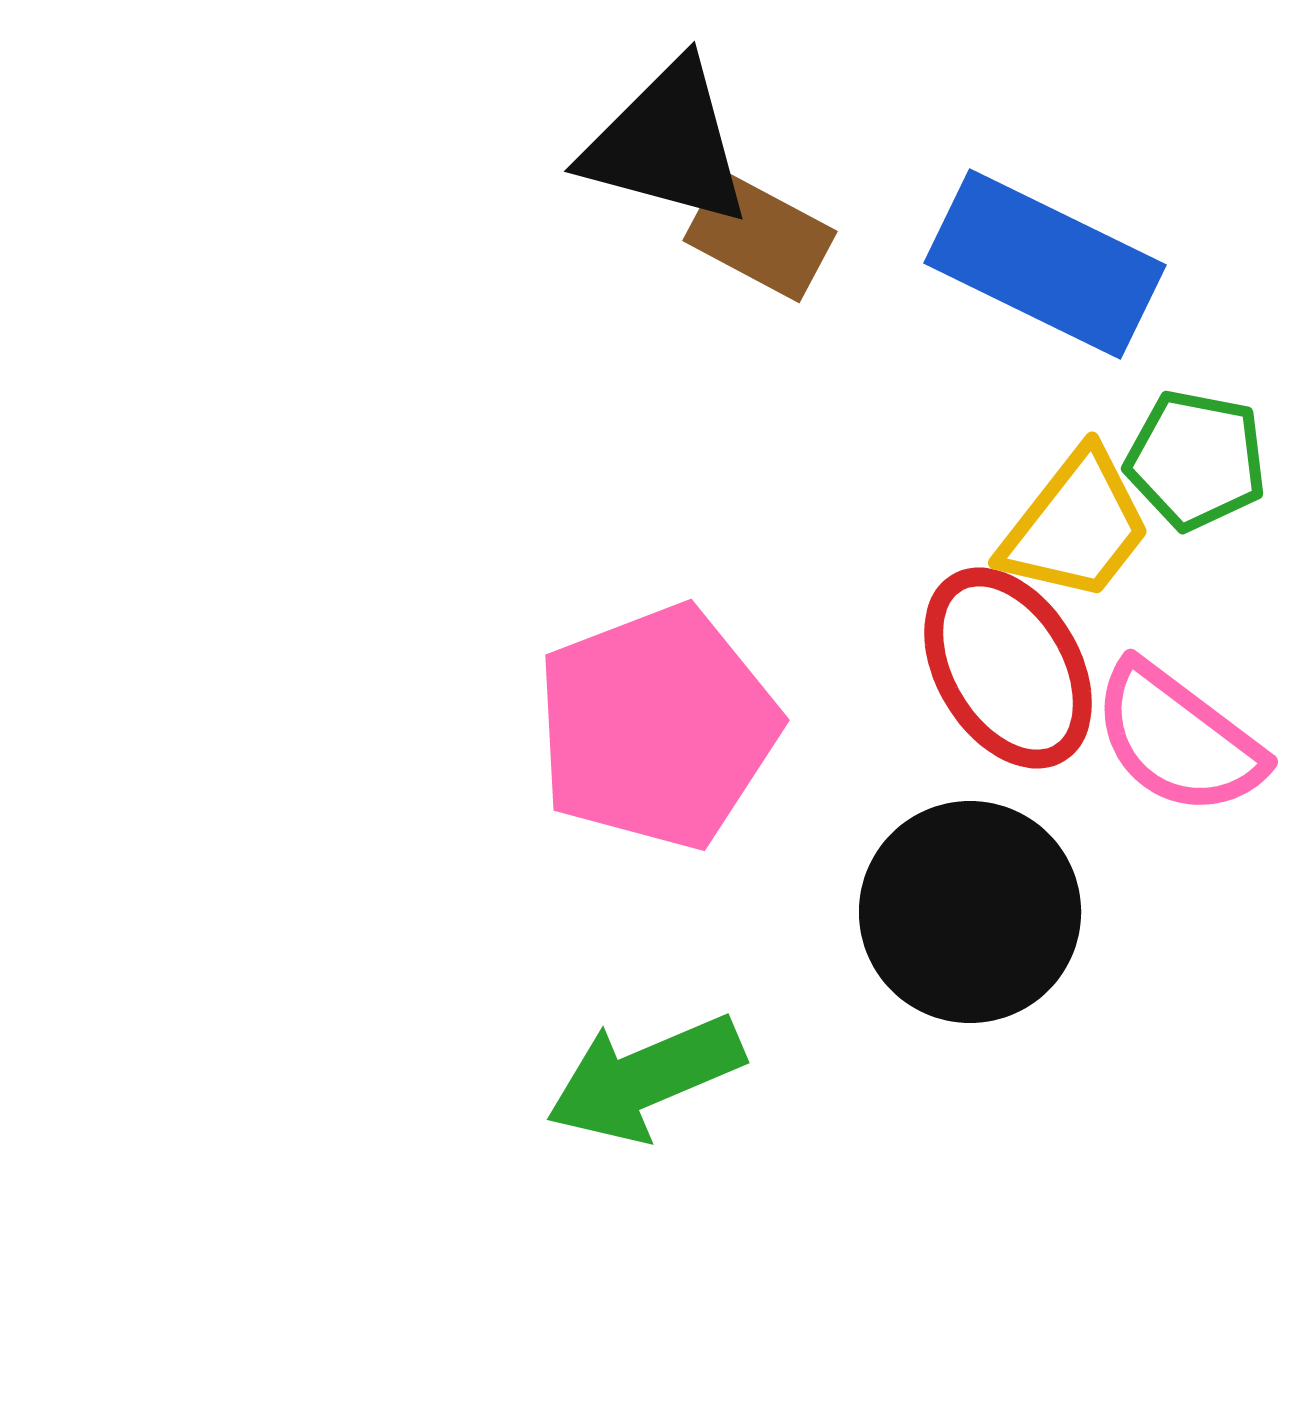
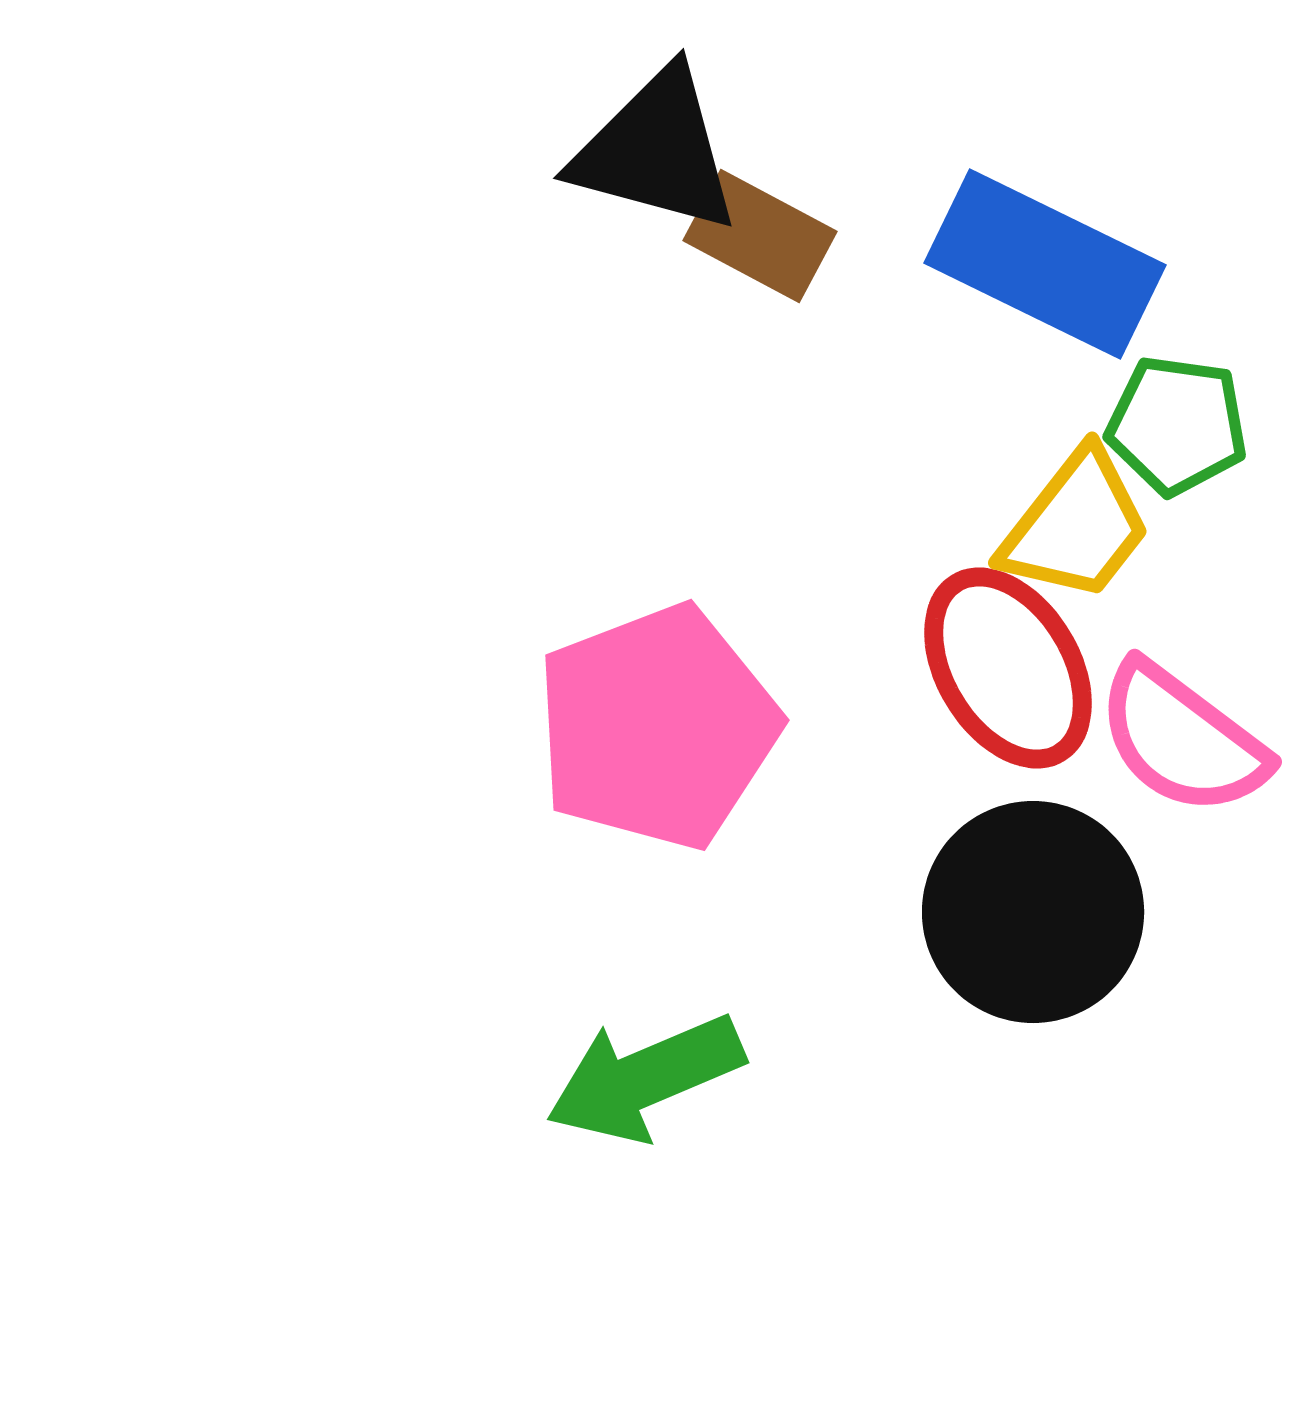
black triangle: moved 11 px left, 7 px down
green pentagon: moved 19 px left, 35 px up; rotated 3 degrees counterclockwise
pink semicircle: moved 4 px right
black circle: moved 63 px right
